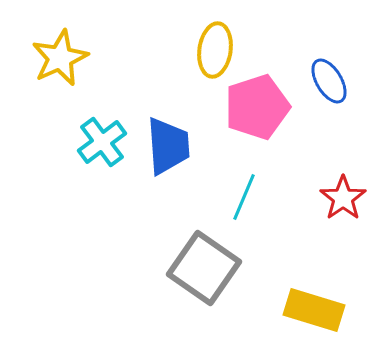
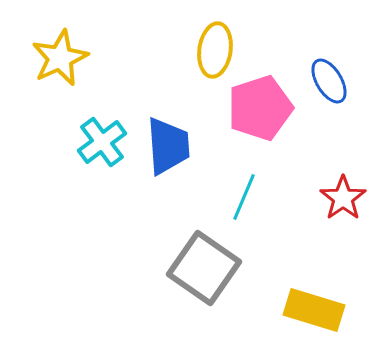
pink pentagon: moved 3 px right, 1 px down
